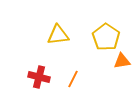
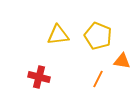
yellow pentagon: moved 8 px left, 1 px up; rotated 12 degrees counterclockwise
orange triangle: rotated 18 degrees clockwise
orange line: moved 25 px right
